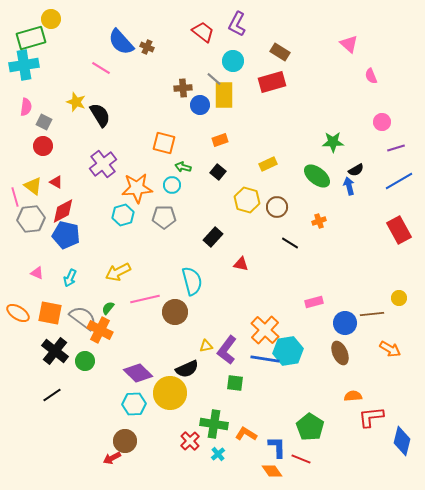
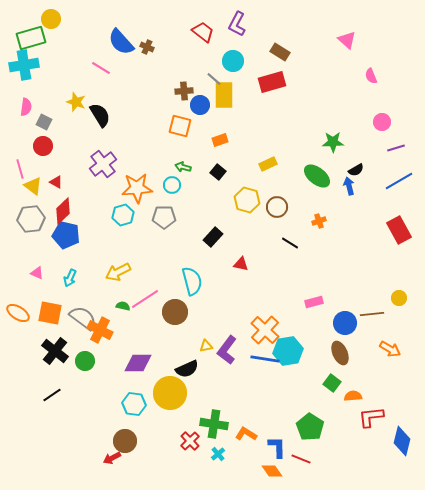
pink triangle at (349, 44): moved 2 px left, 4 px up
brown cross at (183, 88): moved 1 px right, 3 px down
orange square at (164, 143): moved 16 px right, 17 px up
pink line at (15, 197): moved 5 px right, 28 px up
red diamond at (63, 211): rotated 16 degrees counterclockwise
pink line at (145, 299): rotated 20 degrees counterclockwise
green semicircle at (108, 308): moved 15 px right, 2 px up; rotated 64 degrees clockwise
purple diamond at (138, 373): moved 10 px up; rotated 44 degrees counterclockwise
green square at (235, 383): moved 97 px right; rotated 30 degrees clockwise
cyan hexagon at (134, 404): rotated 10 degrees clockwise
